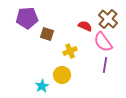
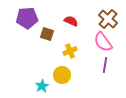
red semicircle: moved 14 px left, 5 px up
